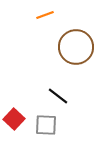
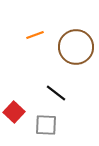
orange line: moved 10 px left, 20 px down
black line: moved 2 px left, 3 px up
red square: moved 7 px up
